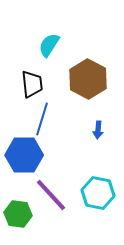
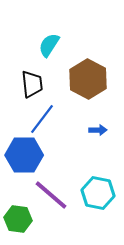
blue line: rotated 20 degrees clockwise
blue arrow: rotated 96 degrees counterclockwise
purple line: rotated 6 degrees counterclockwise
green hexagon: moved 5 px down
